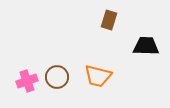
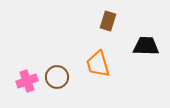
brown rectangle: moved 1 px left, 1 px down
orange trapezoid: moved 12 px up; rotated 60 degrees clockwise
